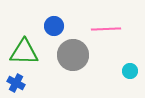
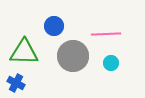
pink line: moved 5 px down
gray circle: moved 1 px down
cyan circle: moved 19 px left, 8 px up
